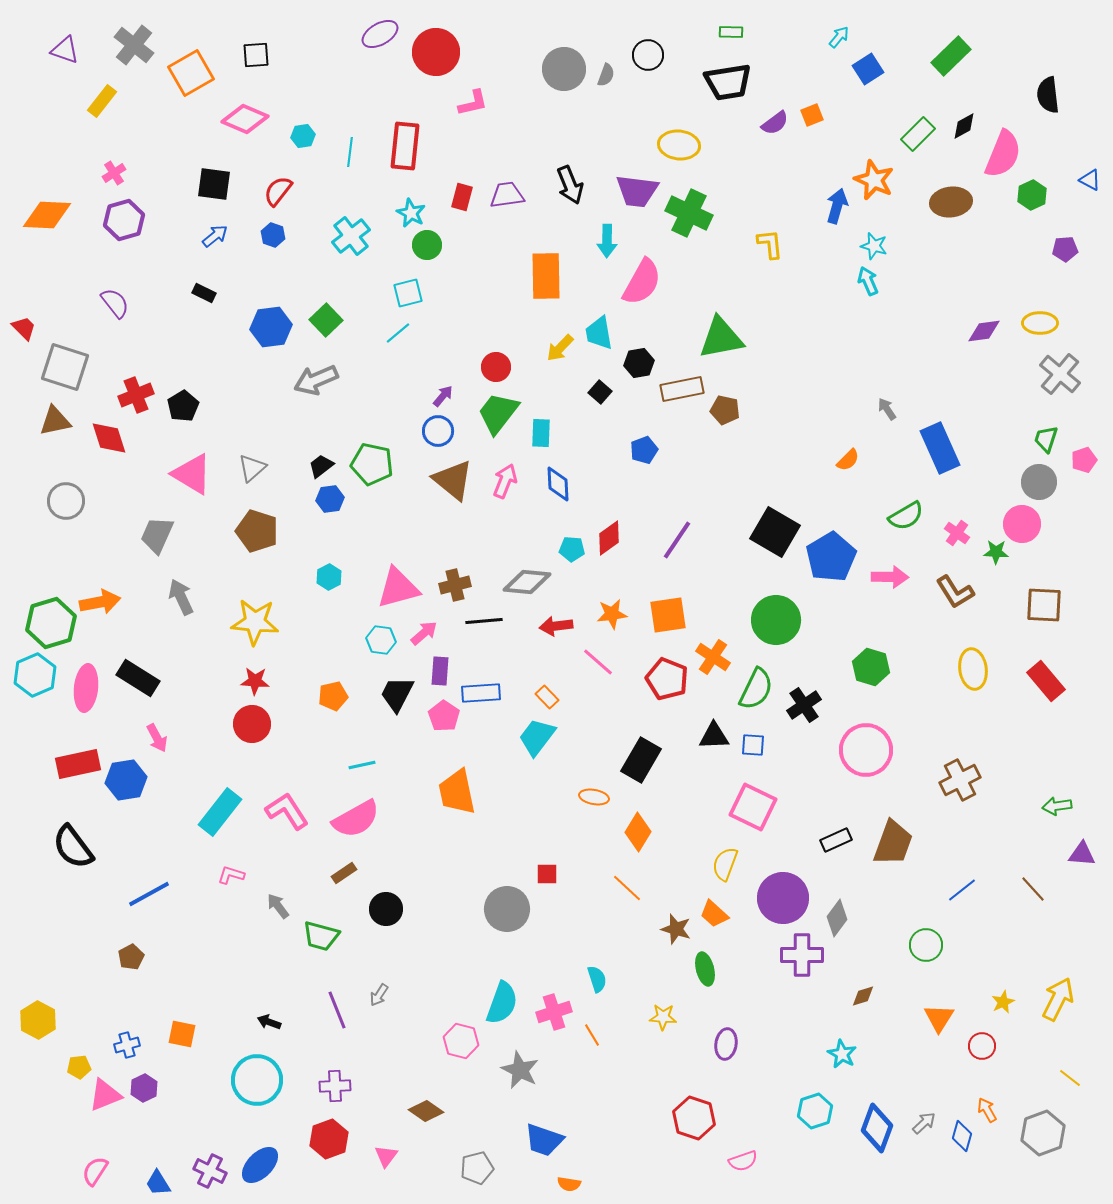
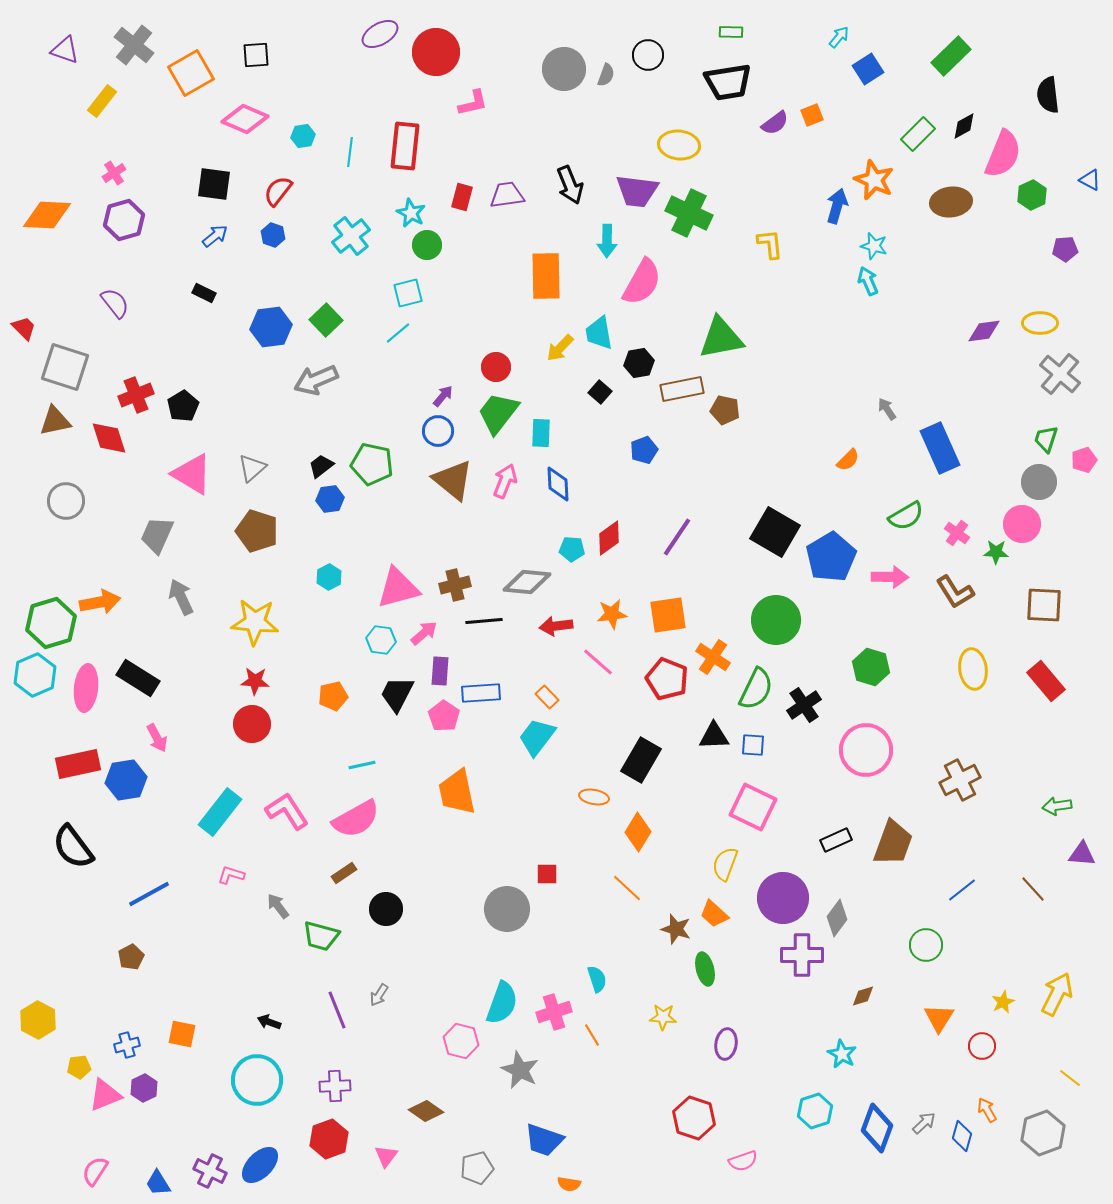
purple line at (677, 540): moved 3 px up
yellow arrow at (1058, 999): moved 1 px left, 5 px up
